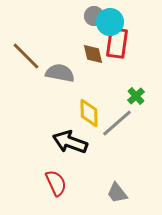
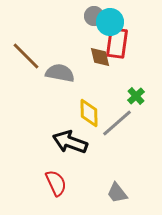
brown diamond: moved 7 px right, 3 px down
